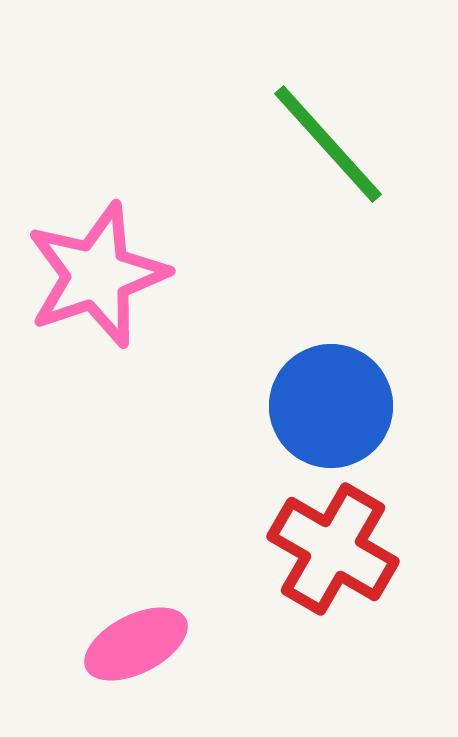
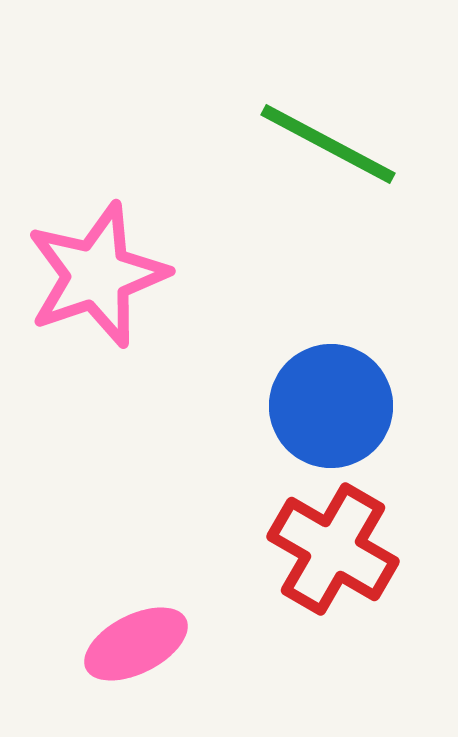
green line: rotated 20 degrees counterclockwise
